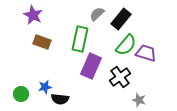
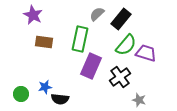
brown rectangle: moved 2 px right; rotated 12 degrees counterclockwise
